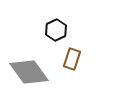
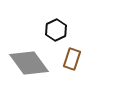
gray diamond: moved 9 px up
